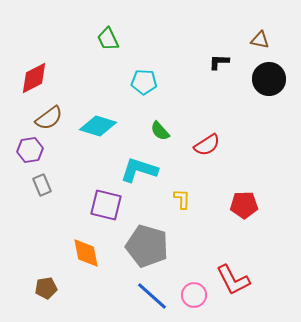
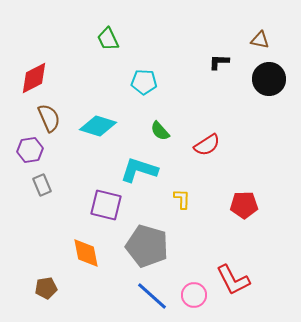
brown semicircle: rotated 76 degrees counterclockwise
